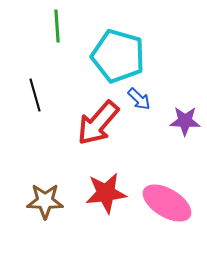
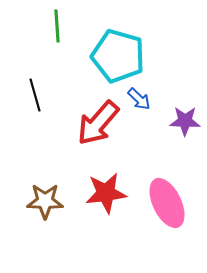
pink ellipse: rotated 33 degrees clockwise
